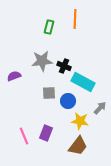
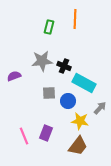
cyan rectangle: moved 1 px right, 1 px down
